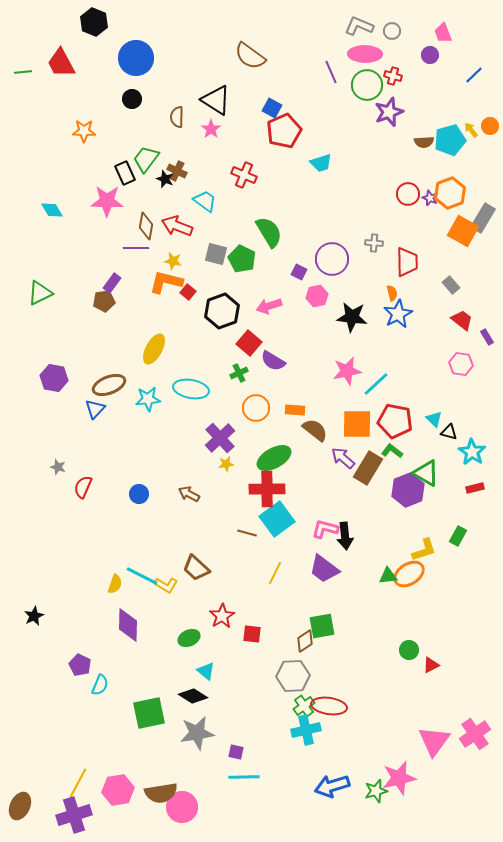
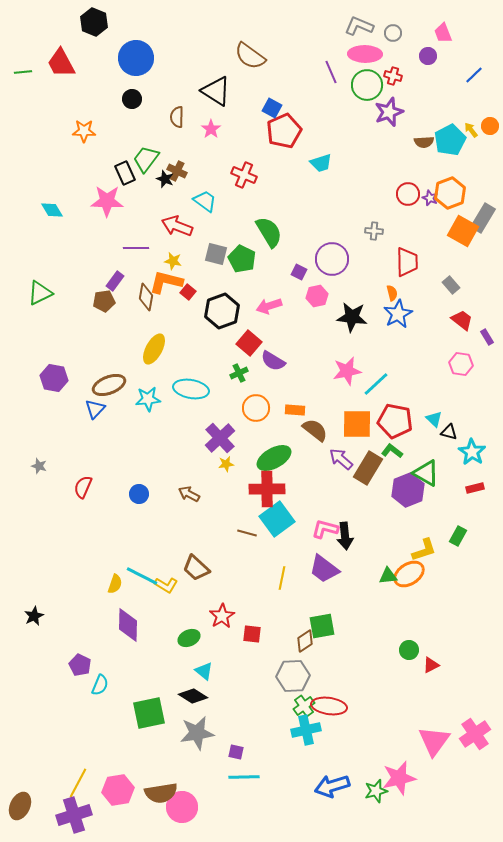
gray circle at (392, 31): moved 1 px right, 2 px down
purple circle at (430, 55): moved 2 px left, 1 px down
black triangle at (216, 100): moved 9 px up
cyan pentagon at (450, 140): rotated 12 degrees counterclockwise
brown diamond at (146, 226): moved 71 px down
gray cross at (374, 243): moved 12 px up
purple rectangle at (112, 283): moved 3 px right, 2 px up
purple arrow at (343, 458): moved 2 px left, 1 px down
gray star at (58, 467): moved 19 px left, 1 px up
yellow line at (275, 573): moved 7 px right, 5 px down; rotated 15 degrees counterclockwise
cyan triangle at (206, 671): moved 2 px left
